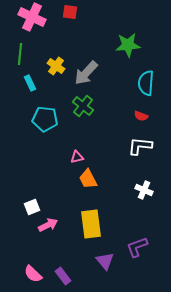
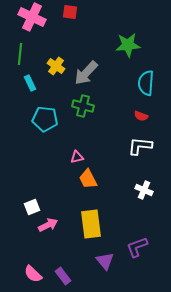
green cross: rotated 25 degrees counterclockwise
